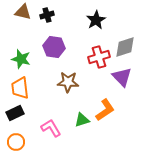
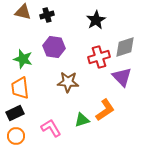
green star: moved 2 px right
orange circle: moved 6 px up
